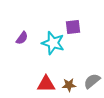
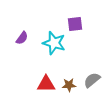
purple square: moved 2 px right, 3 px up
cyan star: moved 1 px right
gray semicircle: moved 1 px up
